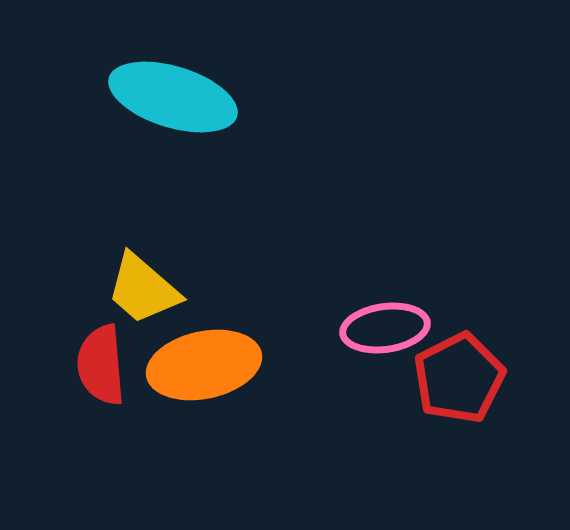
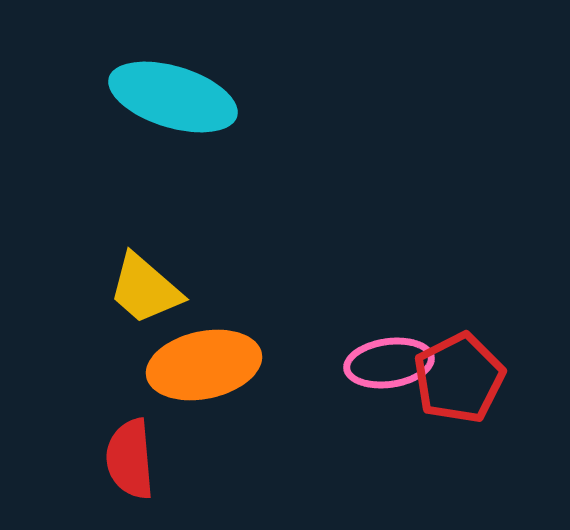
yellow trapezoid: moved 2 px right
pink ellipse: moved 4 px right, 35 px down
red semicircle: moved 29 px right, 94 px down
